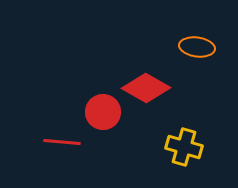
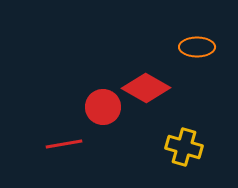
orange ellipse: rotated 8 degrees counterclockwise
red circle: moved 5 px up
red line: moved 2 px right, 2 px down; rotated 15 degrees counterclockwise
